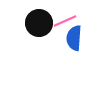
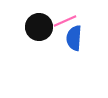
black circle: moved 4 px down
